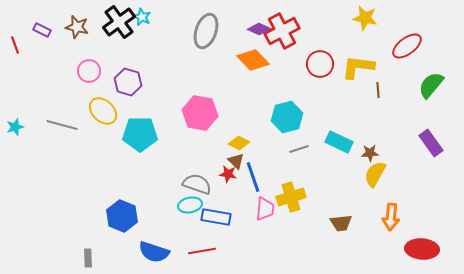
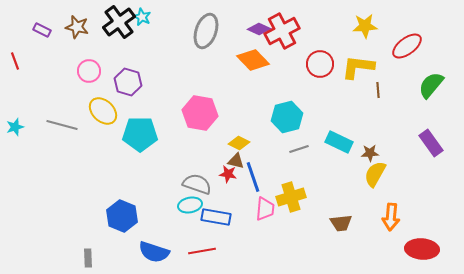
yellow star at (365, 18): moved 8 px down; rotated 15 degrees counterclockwise
red line at (15, 45): moved 16 px down
brown triangle at (236, 161): rotated 30 degrees counterclockwise
